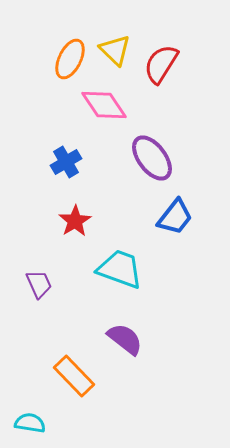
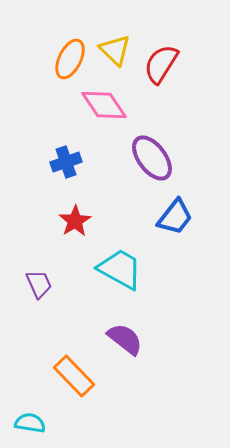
blue cross: rotated 12 degrees clockwise
cyan trapezoid: rotated 9 degrees clockwise
